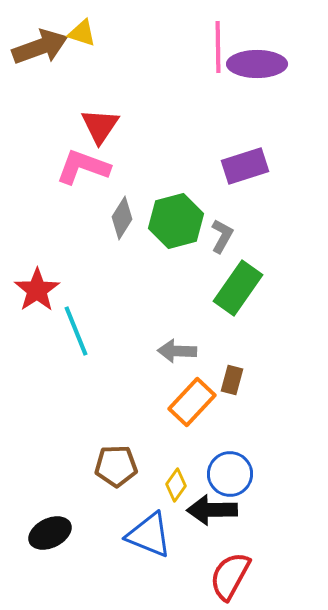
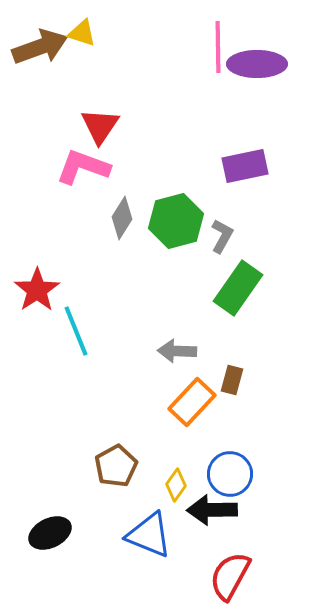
purple rectangle: rotated 6 degrees clockwise
brown pentagon: rotated 27 degrees counterclockwise
